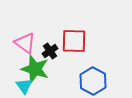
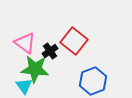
red square: rotated 36 degrees clockwise
green star: rotated 12 degrees counterclockwise
blue hexagon: rotated 12 degrees clockwise
